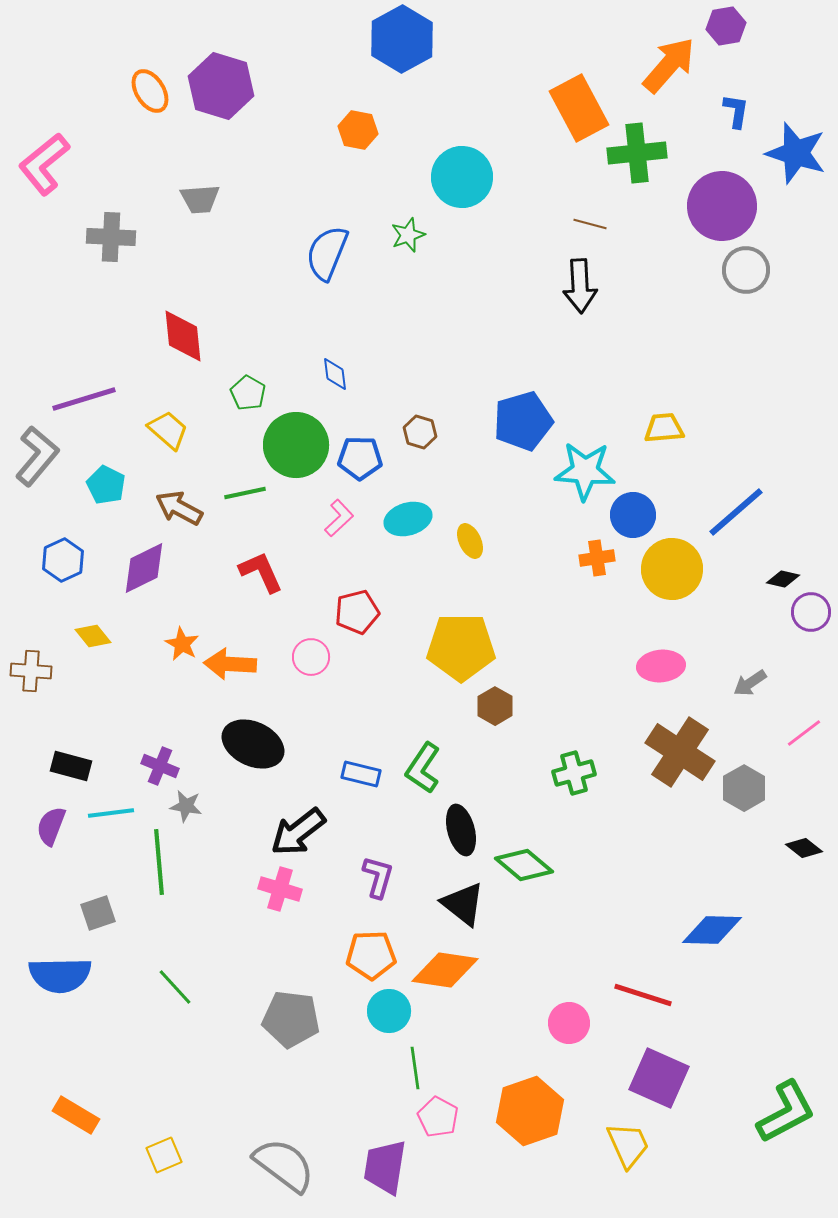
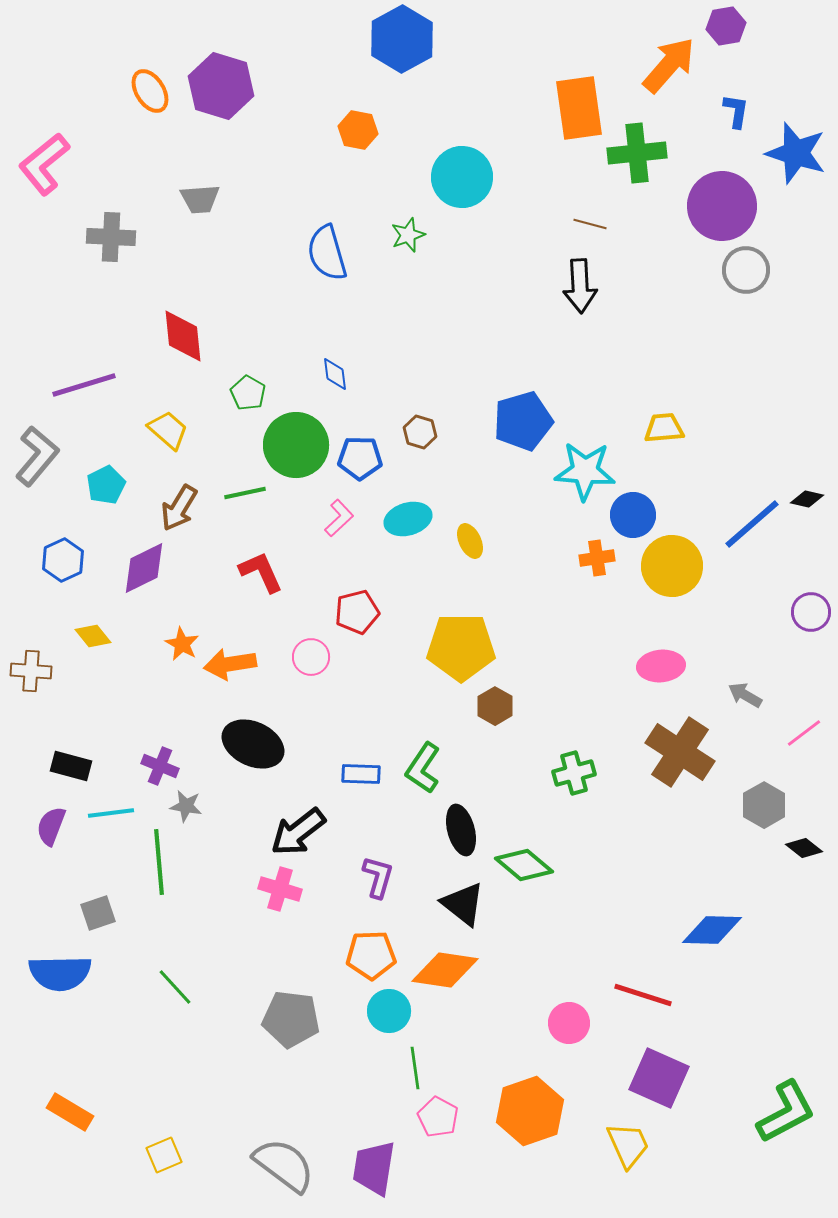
orange rectangle at (579, 108): rotated 20 degrees clockwise
blue semicircle at (327, 253): rotated 38 degrees counterclockwise
purple line at (84, 399): moved 14 px up
cyan pentagon at (106, 485): rotated 18 degrees clockwise
brown arrow at (179, 508): rotated 87 degrees counterclockwise
blue line at (736, 512): moved 16 px right, 12 px down
yellow circle at (672, 569): moved 3 px up
black diamond at (783, 579): moved 24 px right, 80 px up
orange arrow at (230, 664): rotated 12 degrees counterclockwise
gray arrow at (750, 683): moved 5 px left, 12 px down; rotated 64 degrees clockwise
blue rectangle at (361, 774): rotated 12 degrees counterclockwise
gray hexagon at (744, 788): moved 20 px right, 17 px down
blue semicircle at (60, 975): moved 2 px up
orange rectangle at (76, 1115): moved 6 px left, 3 px up
purple trapezoid at (385, 1167): moved 11 px left, 1 px down
